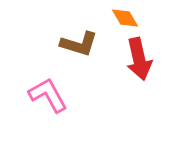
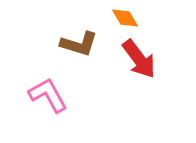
red arrow: rotated 24 degrees counterclockwise
